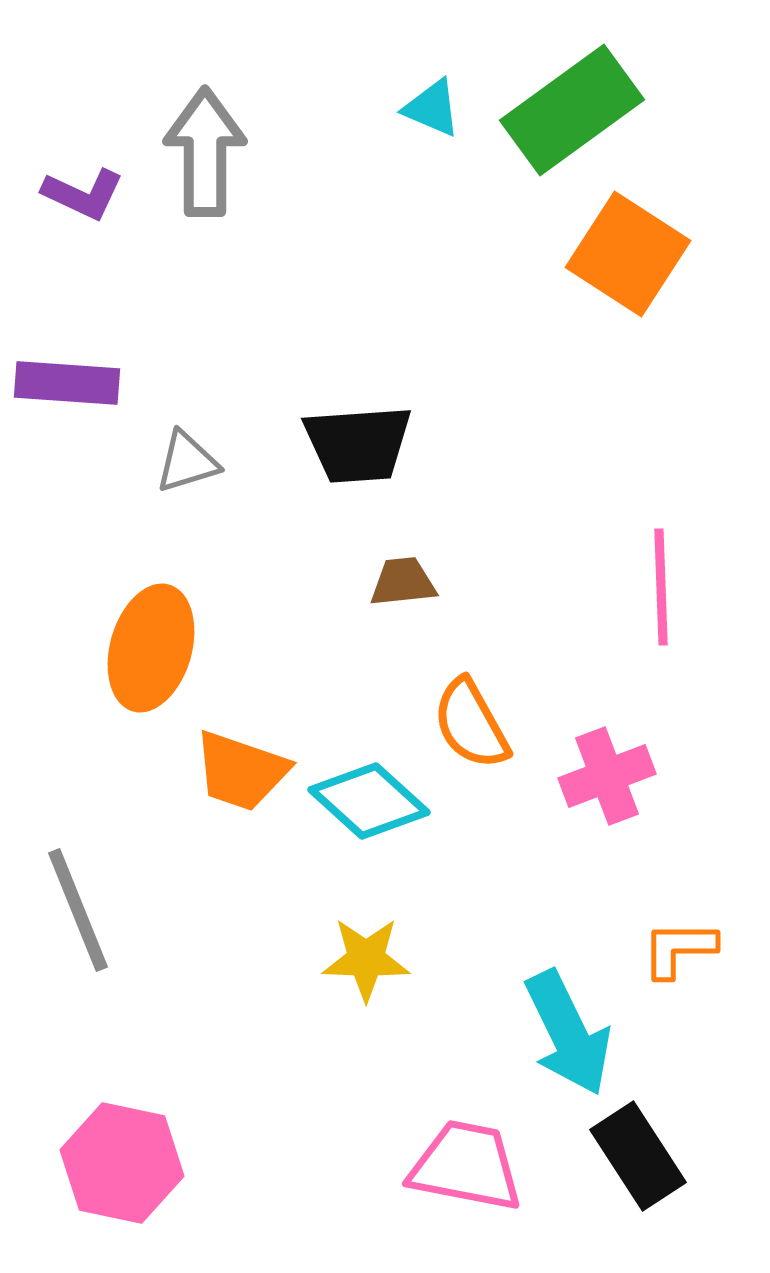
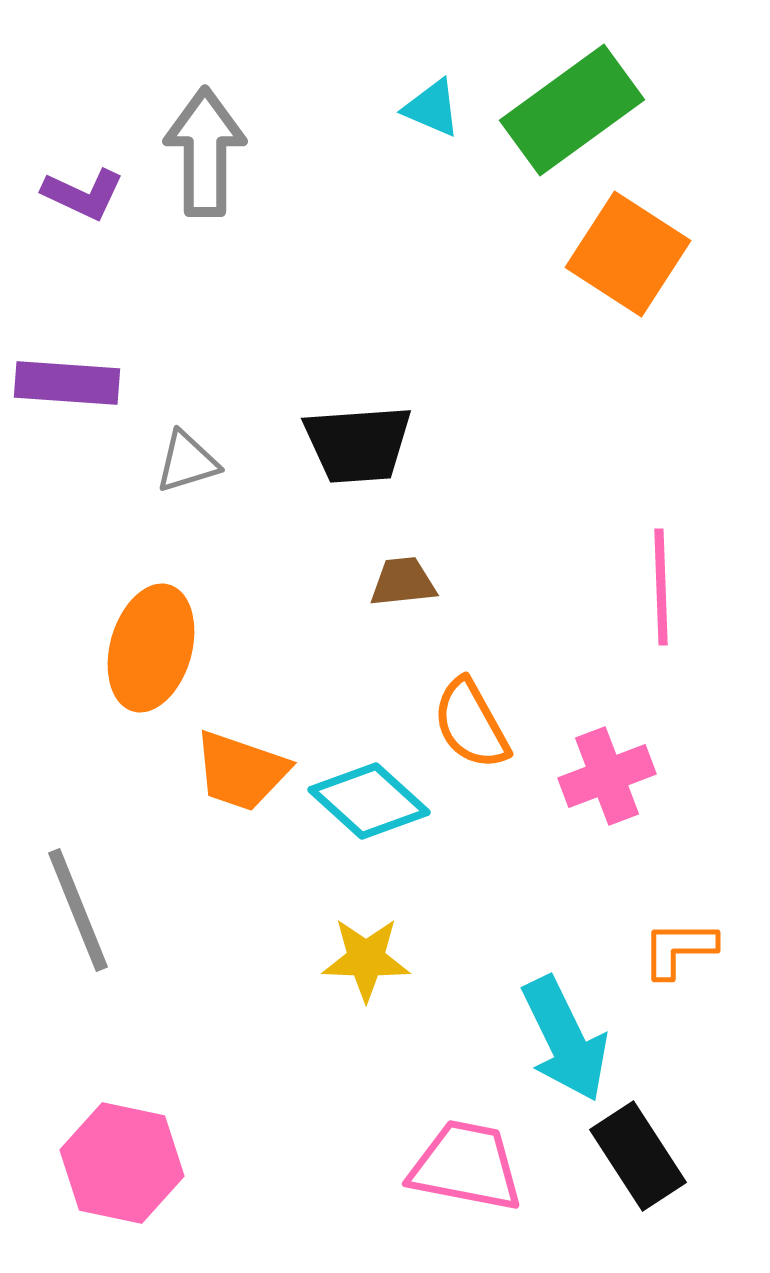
cyan arrow: moved 3 px left, 6 px down
